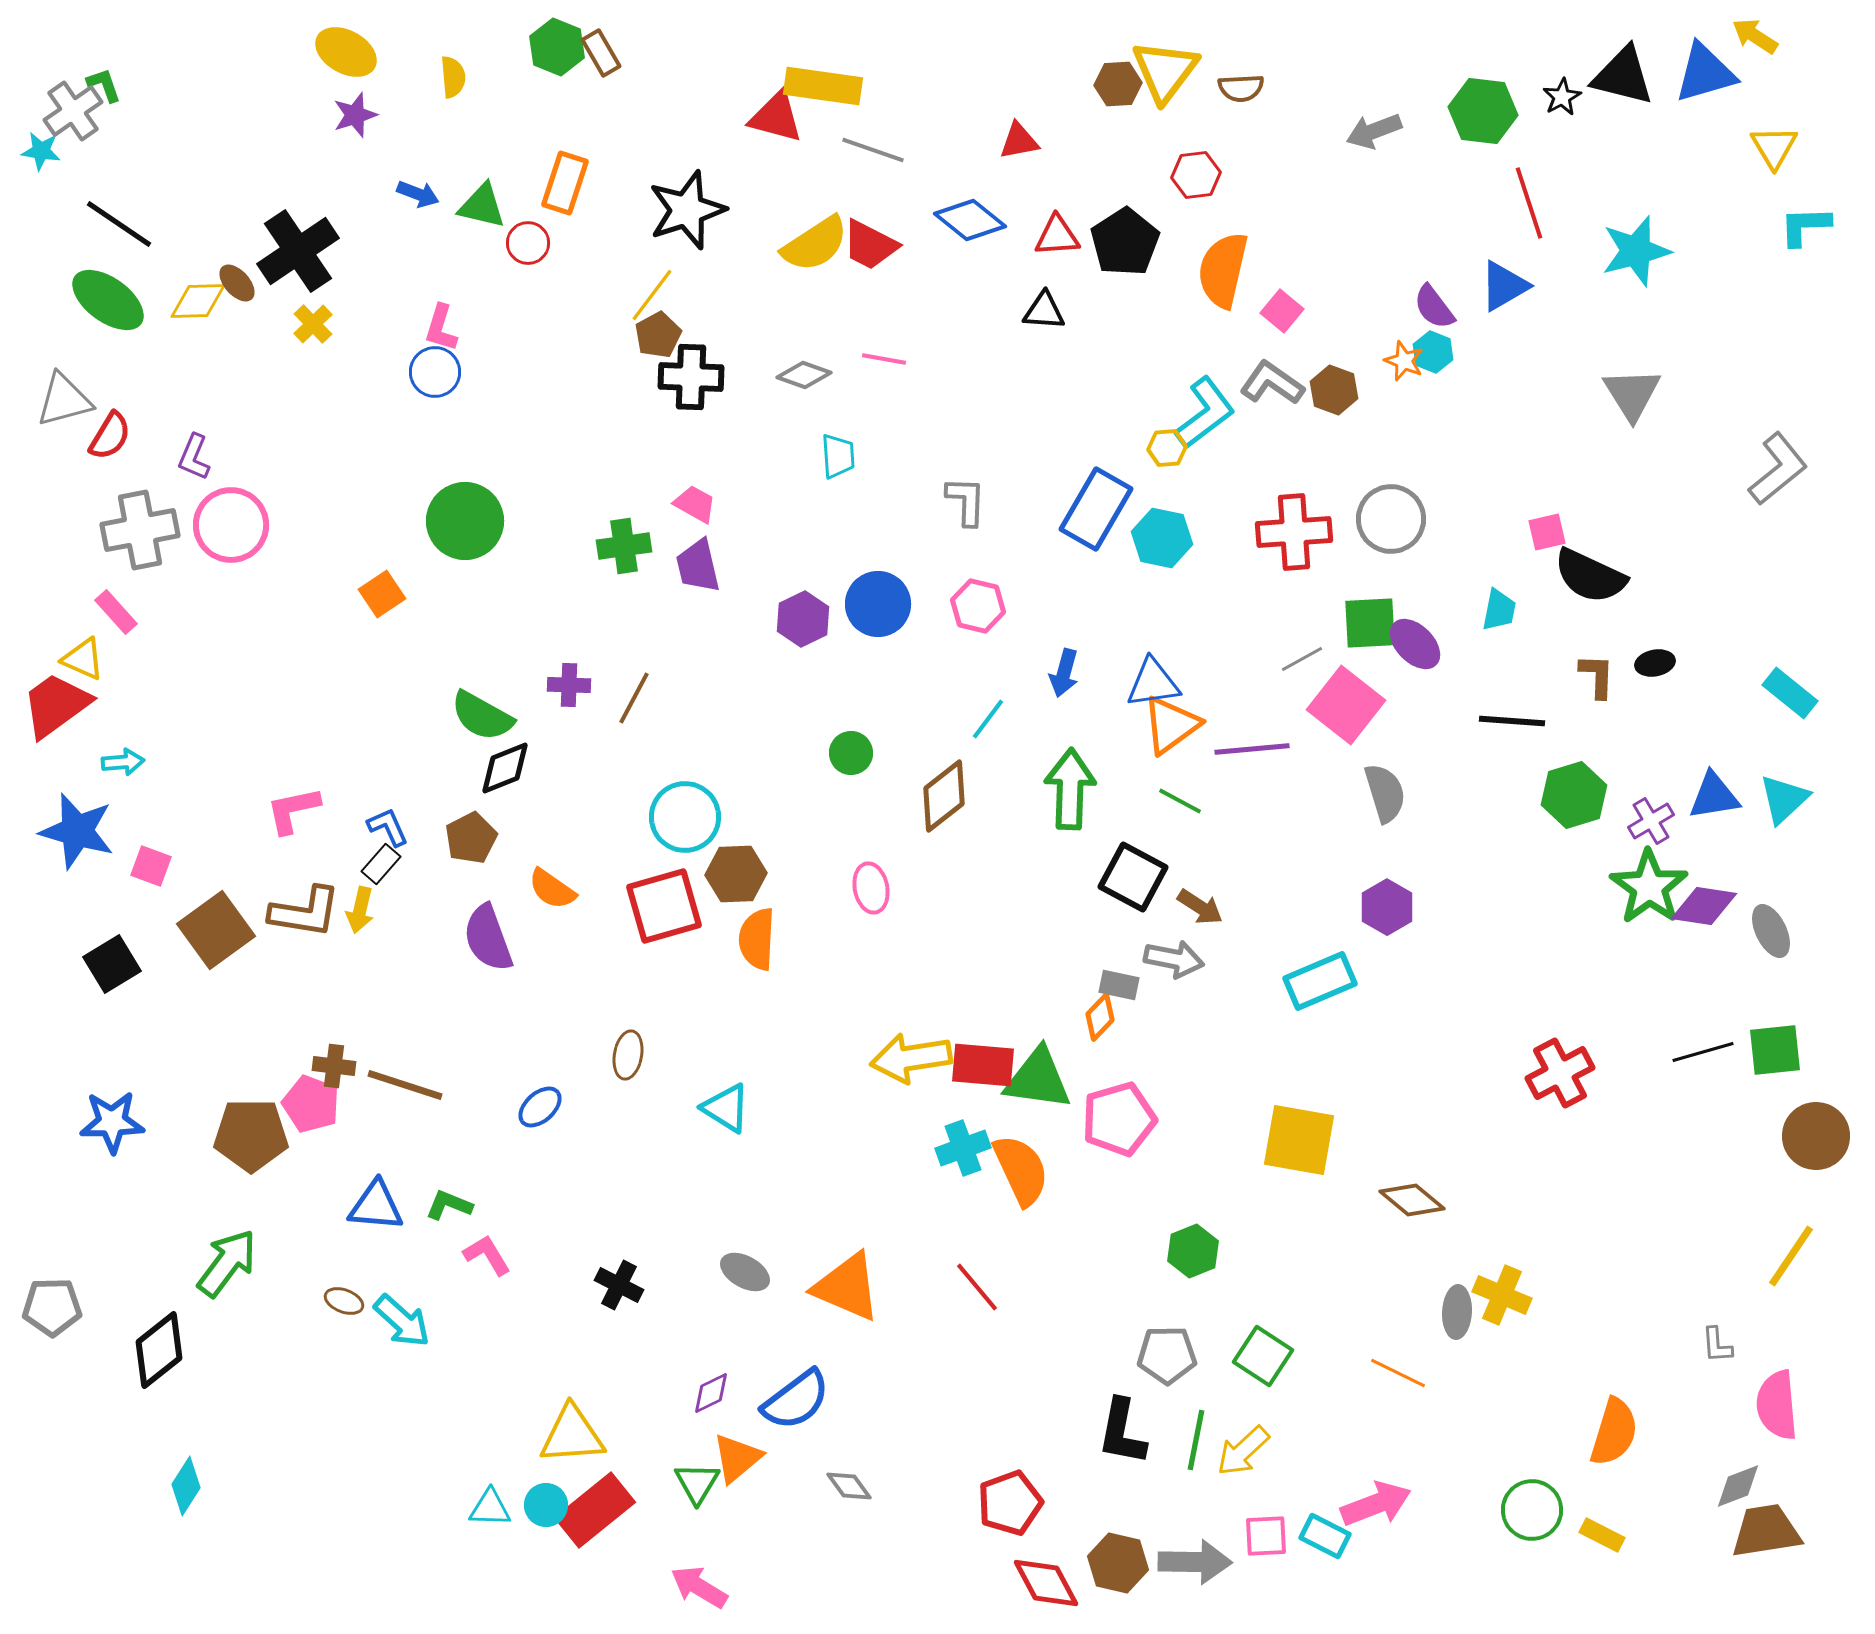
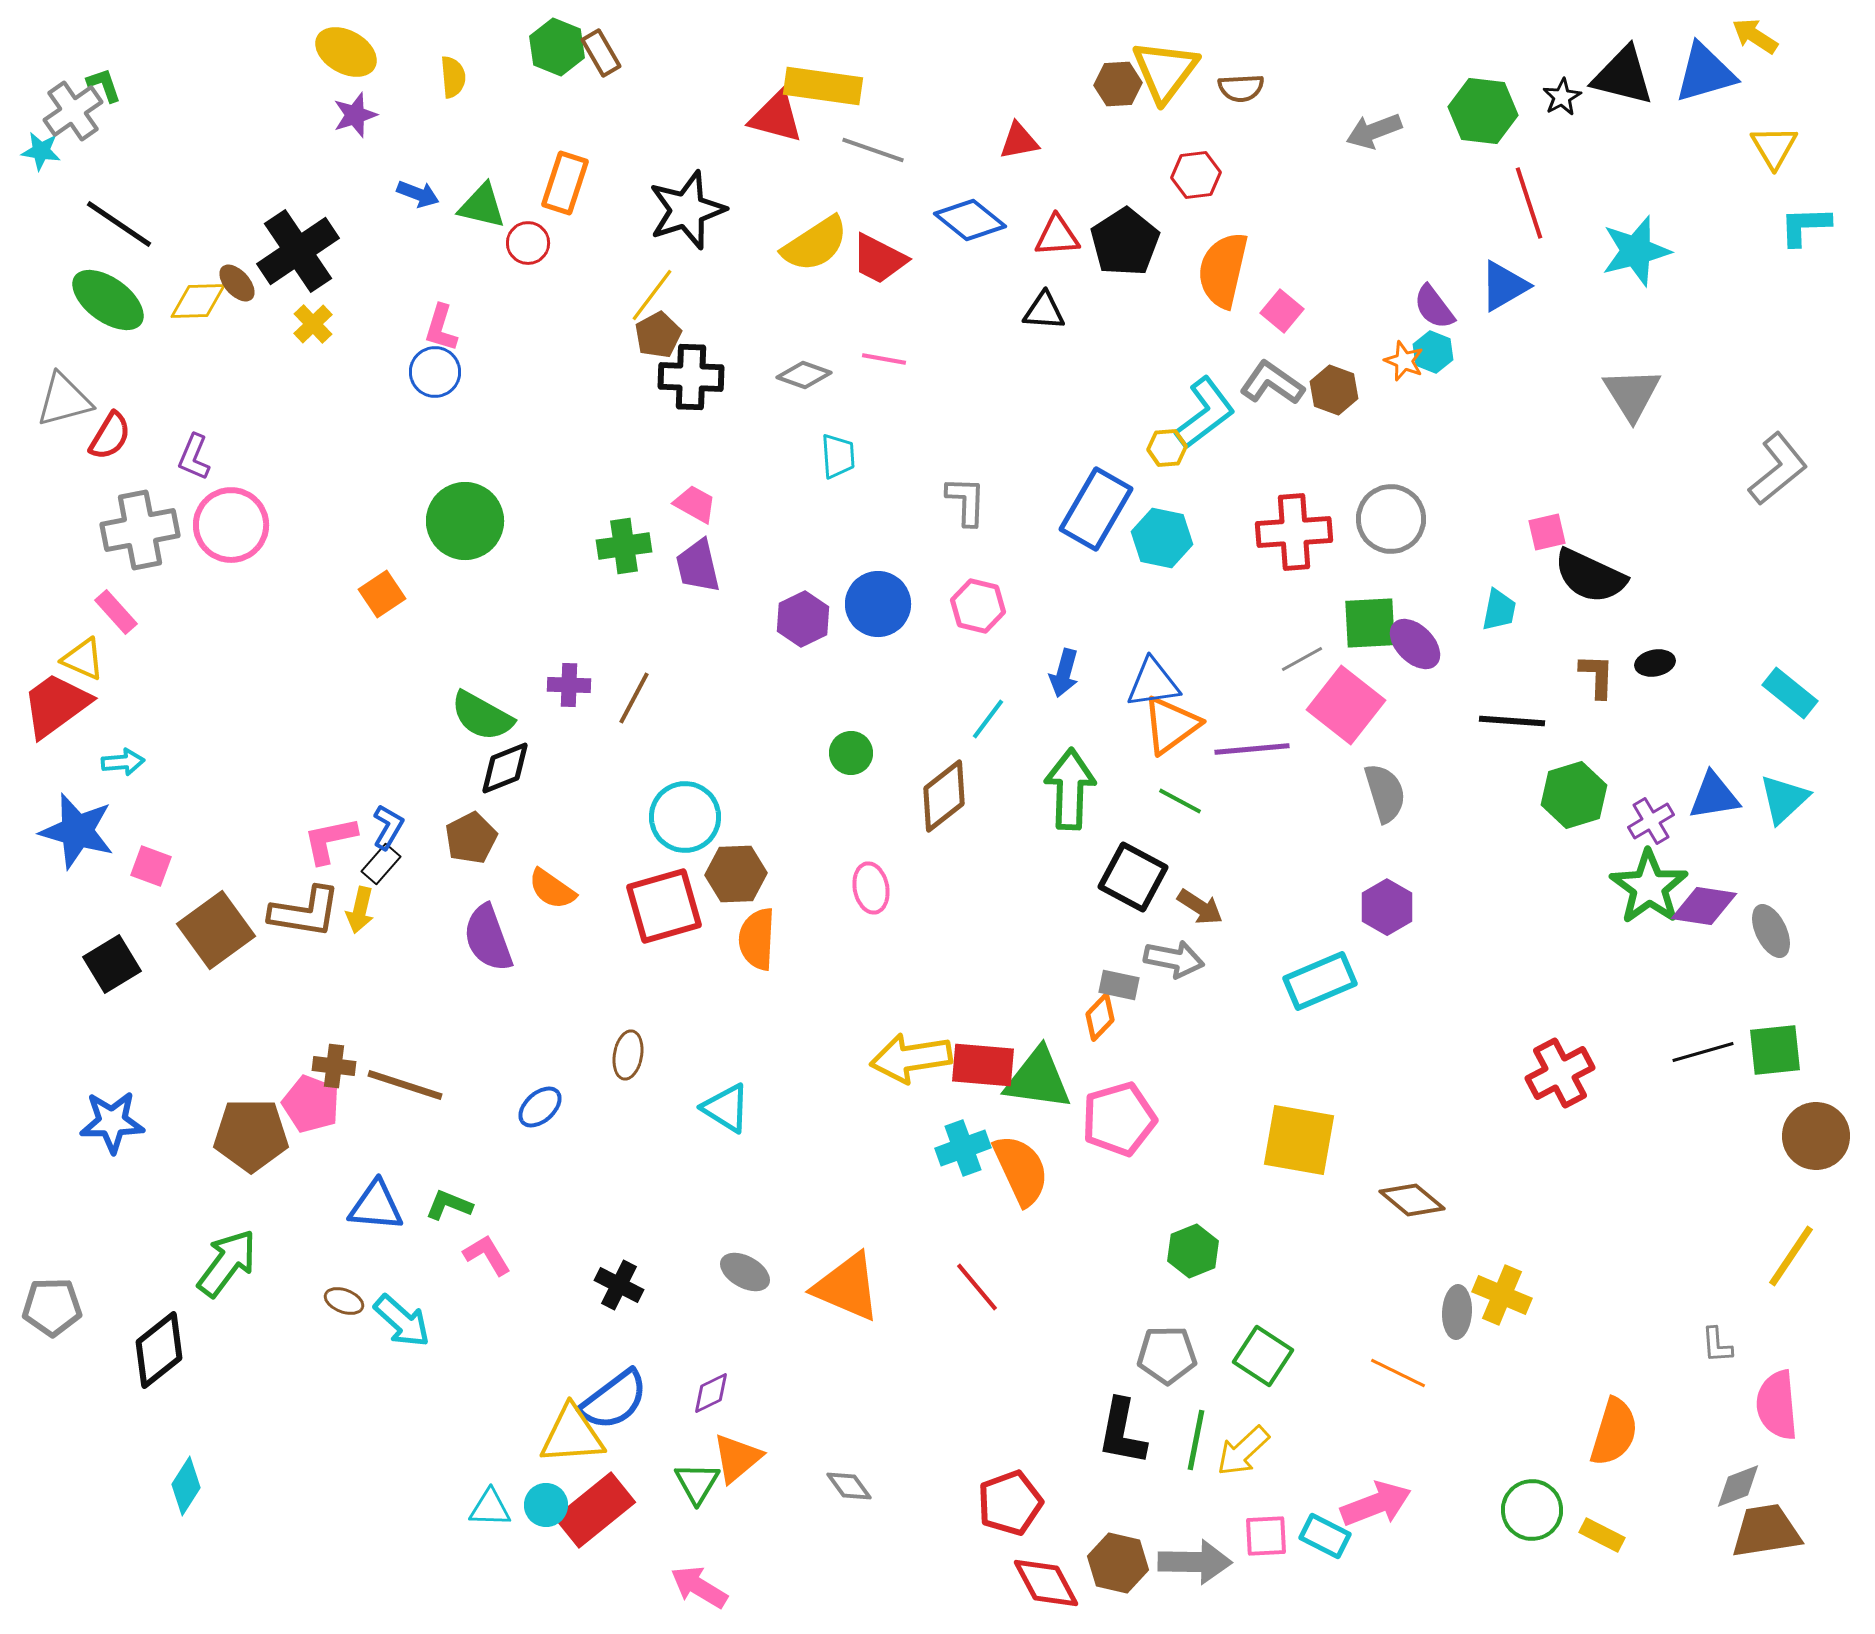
red trapezoid at (870, 245): moved 9 px right, 14 px down
pink L-shape at (293, 810): moved 37 px right, 30 px down
blue L-shape at (388, 827): rotated 54 degrees clockwise
blue semicircle at (796, 1400): moved 182 px left
